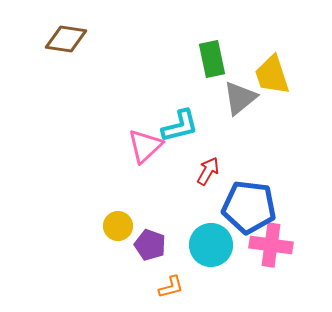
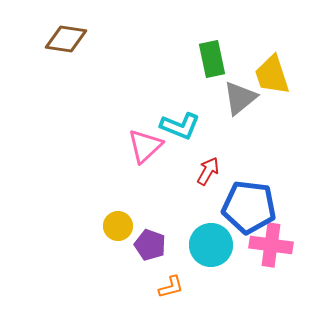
cyan L-shape: rotated 36 degrees clockwise
